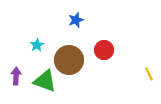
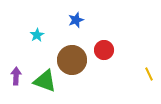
cyan star: moved 10 px up
brown circle: moved 3 px right
